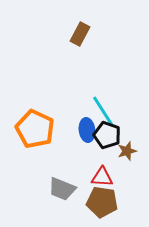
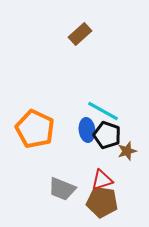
brown rectangle: rotated 20 degrees clockwise
cyan line: rotated 28 degrees counterclockwise
red triangle: moved 3 px down; rotated 20 degrees counterclockwise
